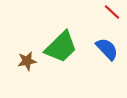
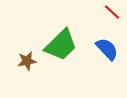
green trapezoid: moved 2 px up
